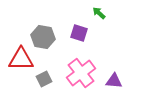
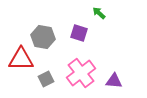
gray square: moved 2 px right
